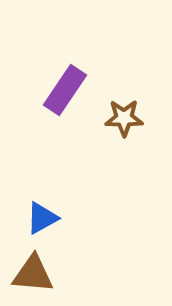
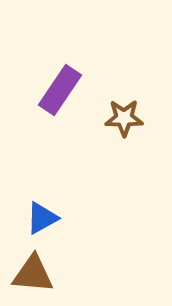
purple rectangle: moved 5 px left
